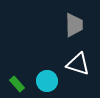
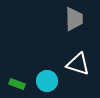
gray trapezoid: moved 6 px up
green rectangle: rotated 28 degrees counterclockwise
